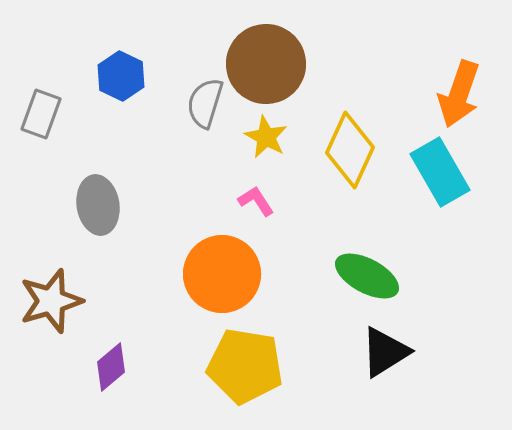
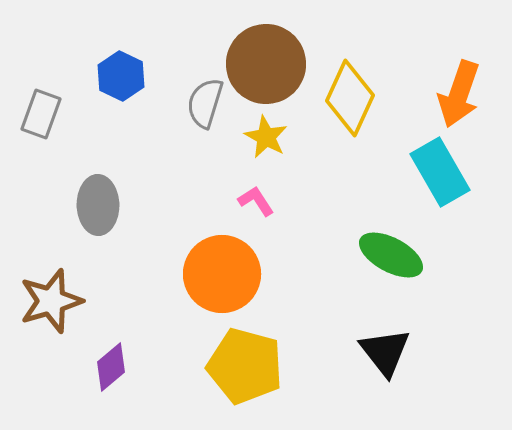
yellow diamond: moved 52 px up
gray ellipse: rotated 8 degrees clockwise
green ellipse: moved 24 px right, 21 px up
black triangle: rotated 36 degrees counterclockwise
yellow pentagon: rotated 6 degrees clockwise
